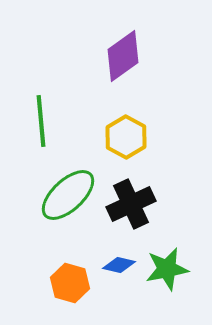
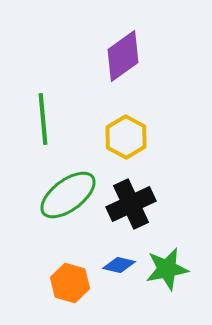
green line: moved 2 px right, 2 px up
green ellipse: rotated 6 degrees clockwise
